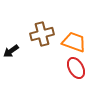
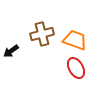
orange trapezoid: moved 1 px right, 2 px up
